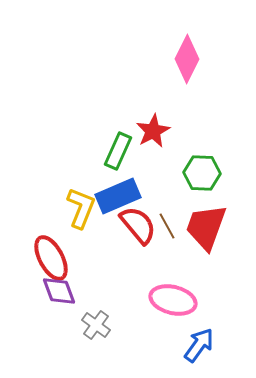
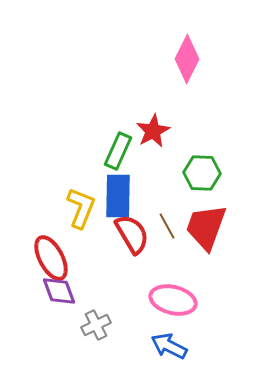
blue rectangle: rotated 66 degrees counterclockwise
red semicircle: moved 6 px left, 9 px down; rotated 9 degrees clockwise
gray cross: rotated 28 degrees clockwise
blue arrow: moved 30 px left, 1 px down; rotated 99 degrees counterclockwise
